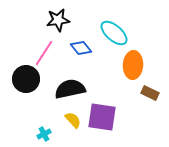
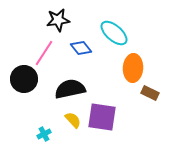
orange ellipse: moved 3 px down
black circle: moved 2 px left
